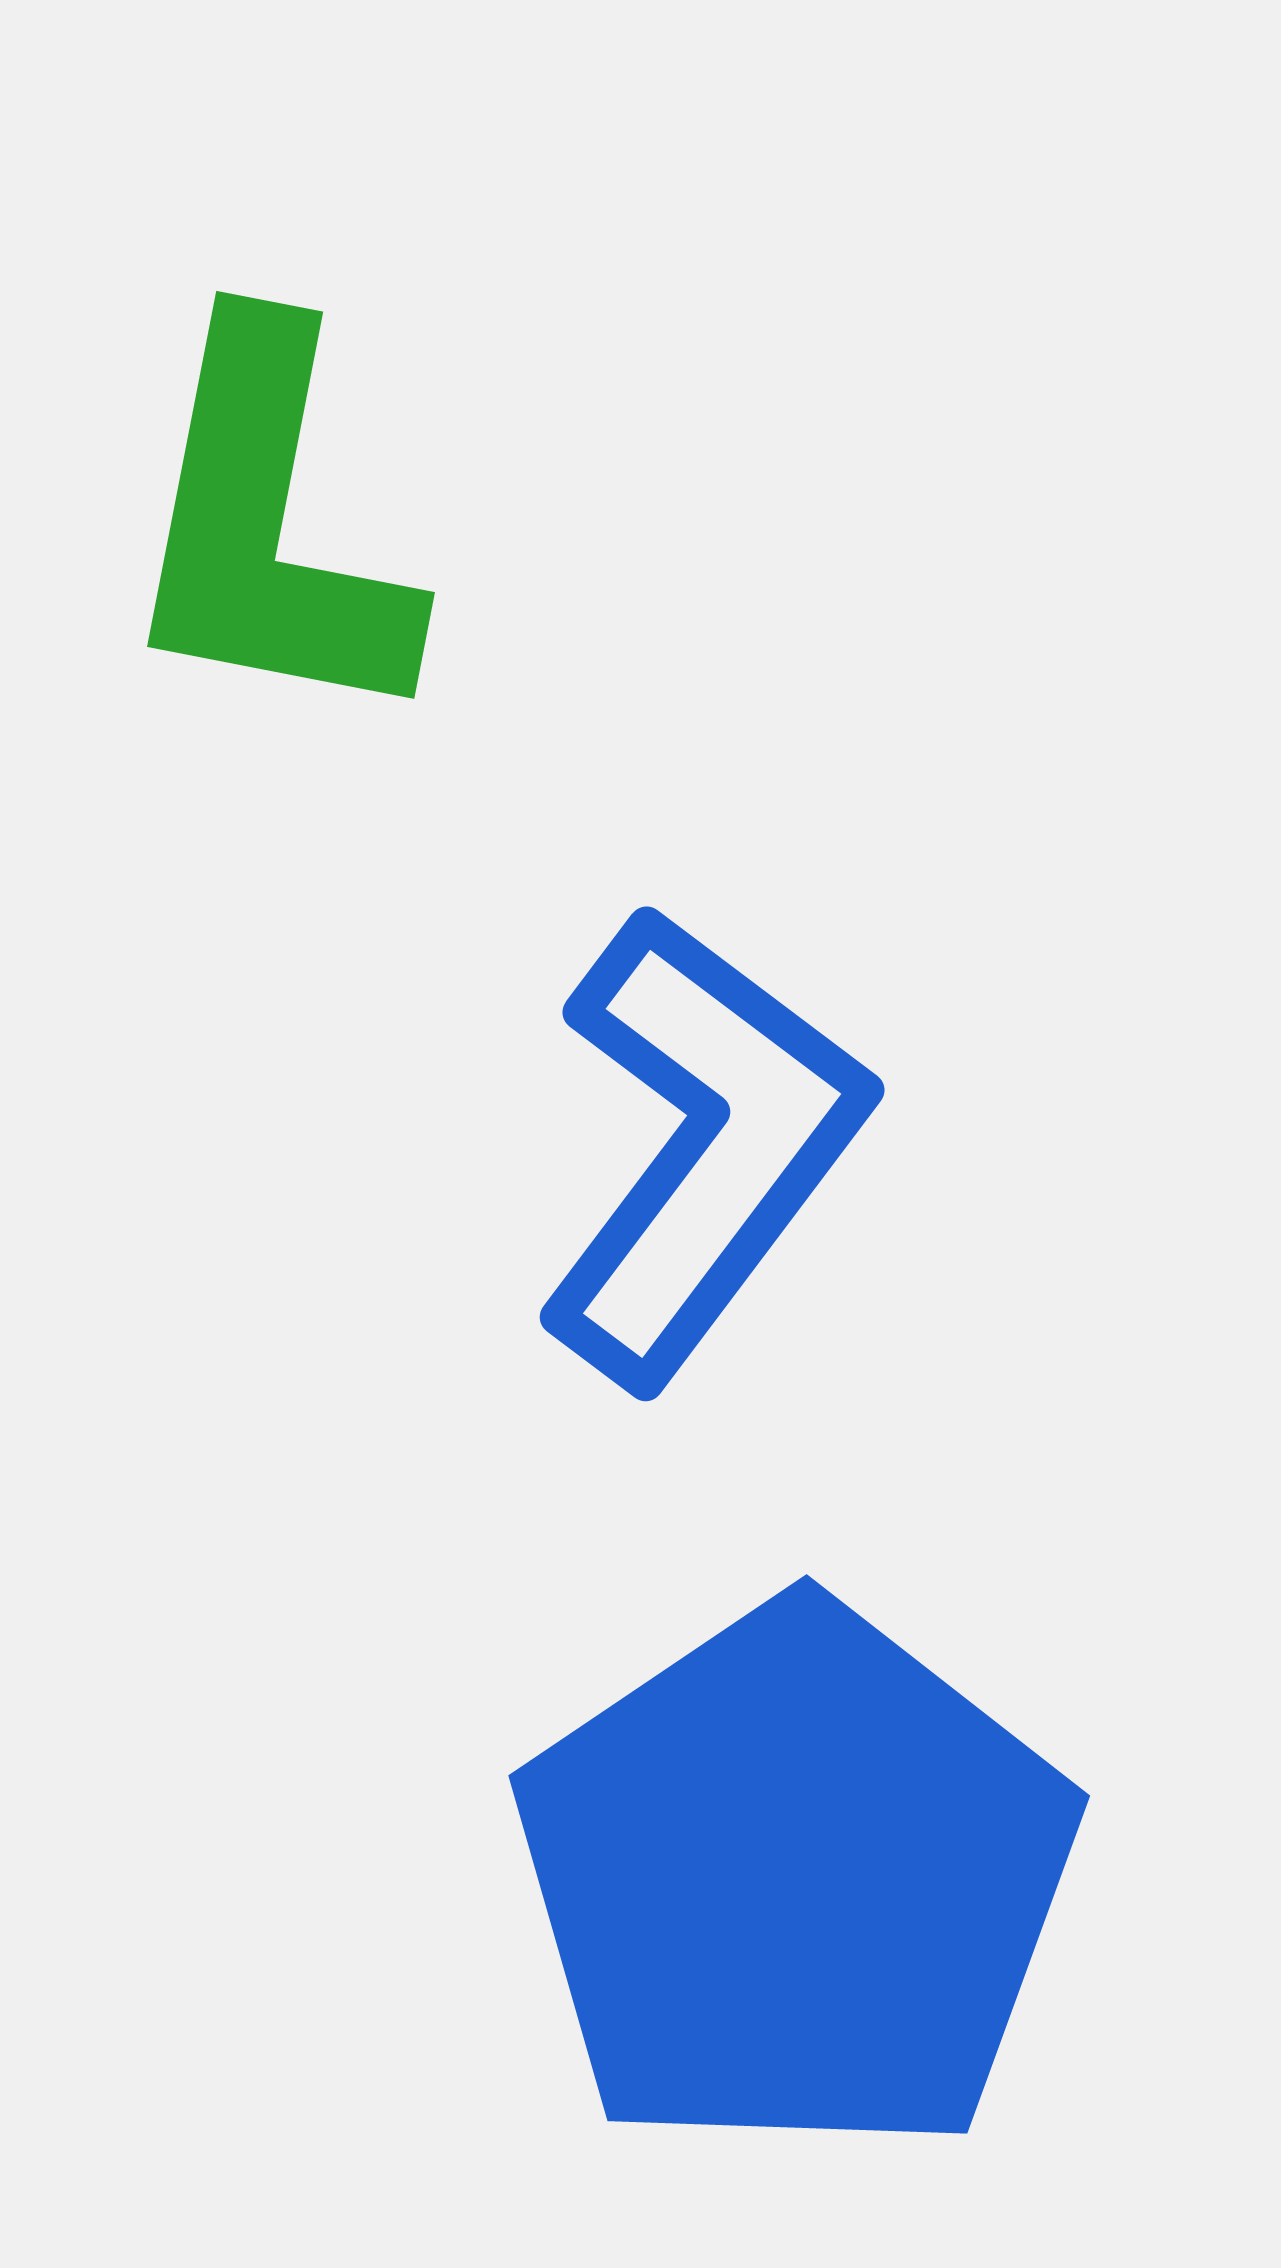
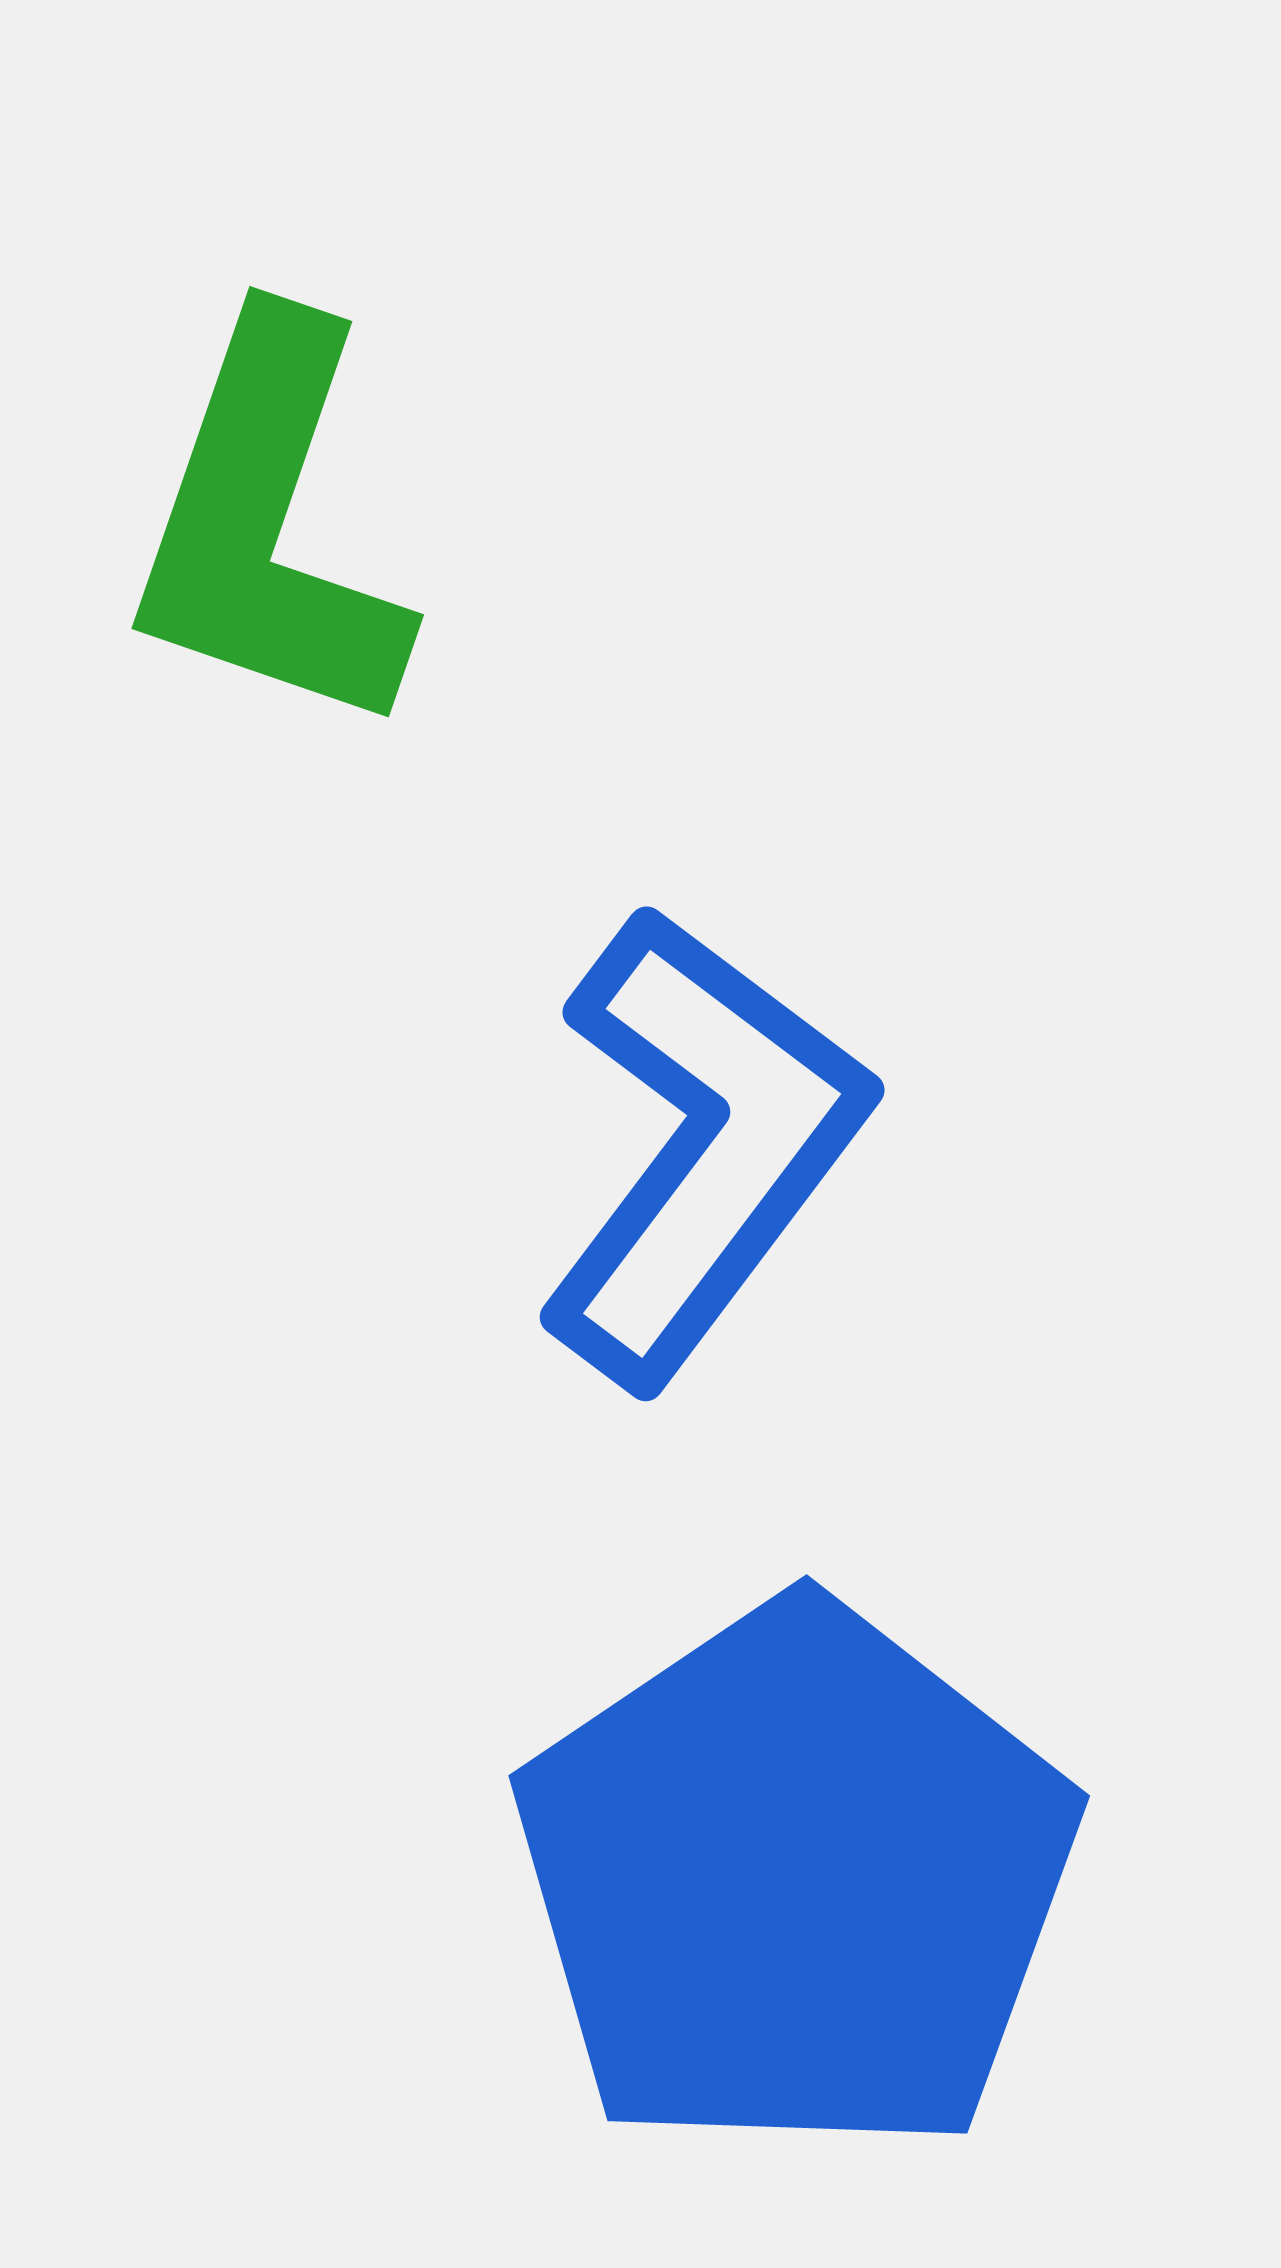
green L-shape: rotated 8 degrees clockwise
